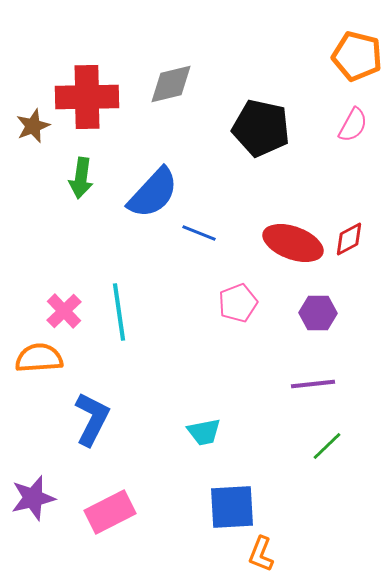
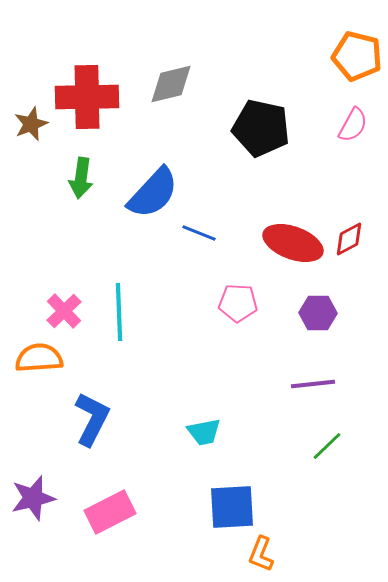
brown star: moved 2 px left, 2 px up
pink pentagon: rotated 24 degrees clockwise
cyan line: rotated 6 degrees clockwise
